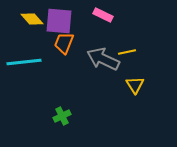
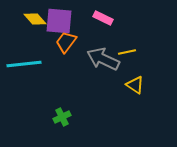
pink rectangle: moved 3 px down
yellow diamond: moved 3 px right
orange trapezoid: moved 2 px right, 1 px up; rotated 15 degrees clockwise
cyan line: moved 2 px down
yellow triangle: rotated 24 degrees counterclockwise
green cross: moved 1 px down
